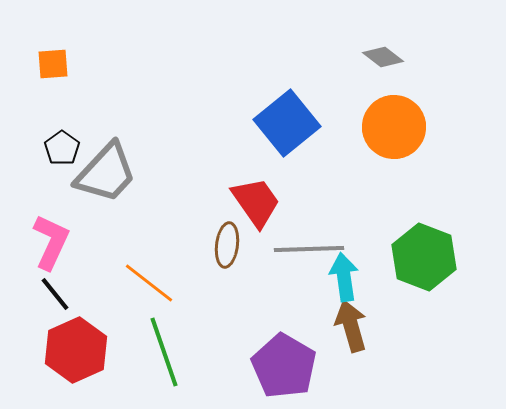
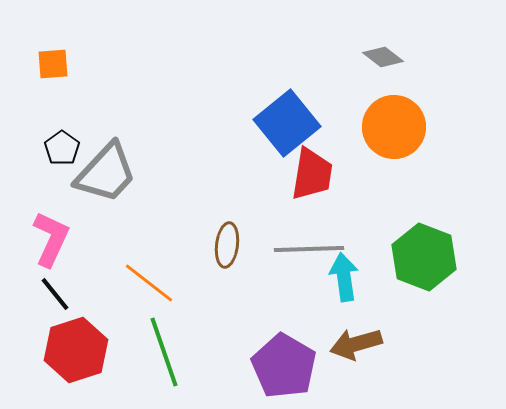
red trapezoid: moved 56 px right, 28 px up; rotated 44 degrees clockwise
pink L-shape: moved 3 px up
brown arrow: moved 5 px right, 18 px down; rotated 90 degrees counterclockwise
red hexagon: rotated 6 degrees clockwise
